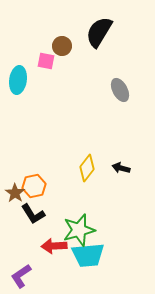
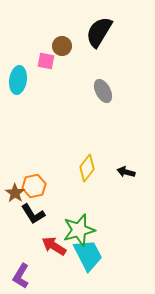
gray ellipse: moved 17 px left, 1 px down
black arrow: moved 5 px right, 4 px down
red arrow: rotated 35 degrees clockwise
cyan trapezoid: rotated 112 degrees counterclockwise
purple L-shape: rotated 25 degrees counterclockwise
